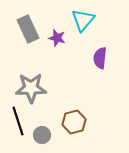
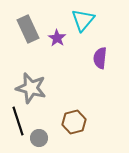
purple star: rotated 18 degrees clockwise
gray star: rotated 16 degrees clockwise
gray circle: moved 3 px left, 3 px down
